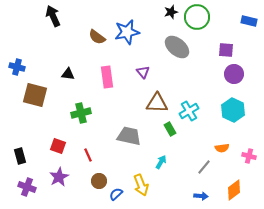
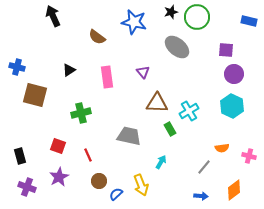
blue star: moved 7 px right, 10 px up; rotated 25 degrees clockwise
black triangle: moved 1 px right, 4 px up; rotated 40 degrees counterclockwise
cyan hexagon: moved 1 px left, 4 px up
